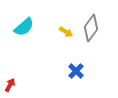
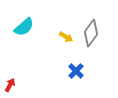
gray diamond: moved 5 px down
yellow arrow: moved 5 px down
